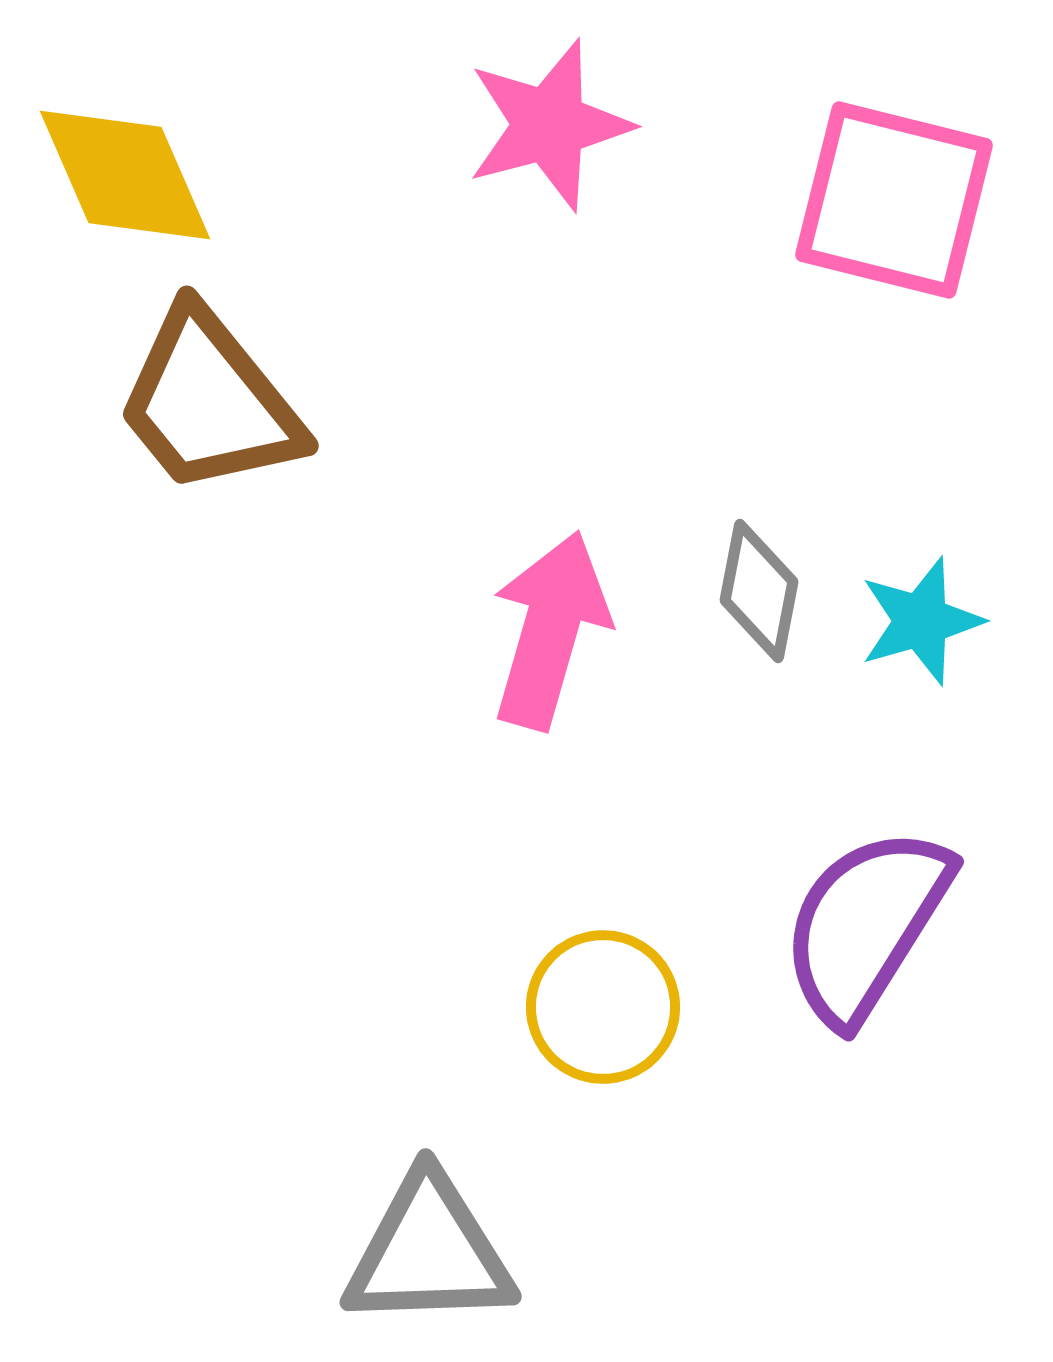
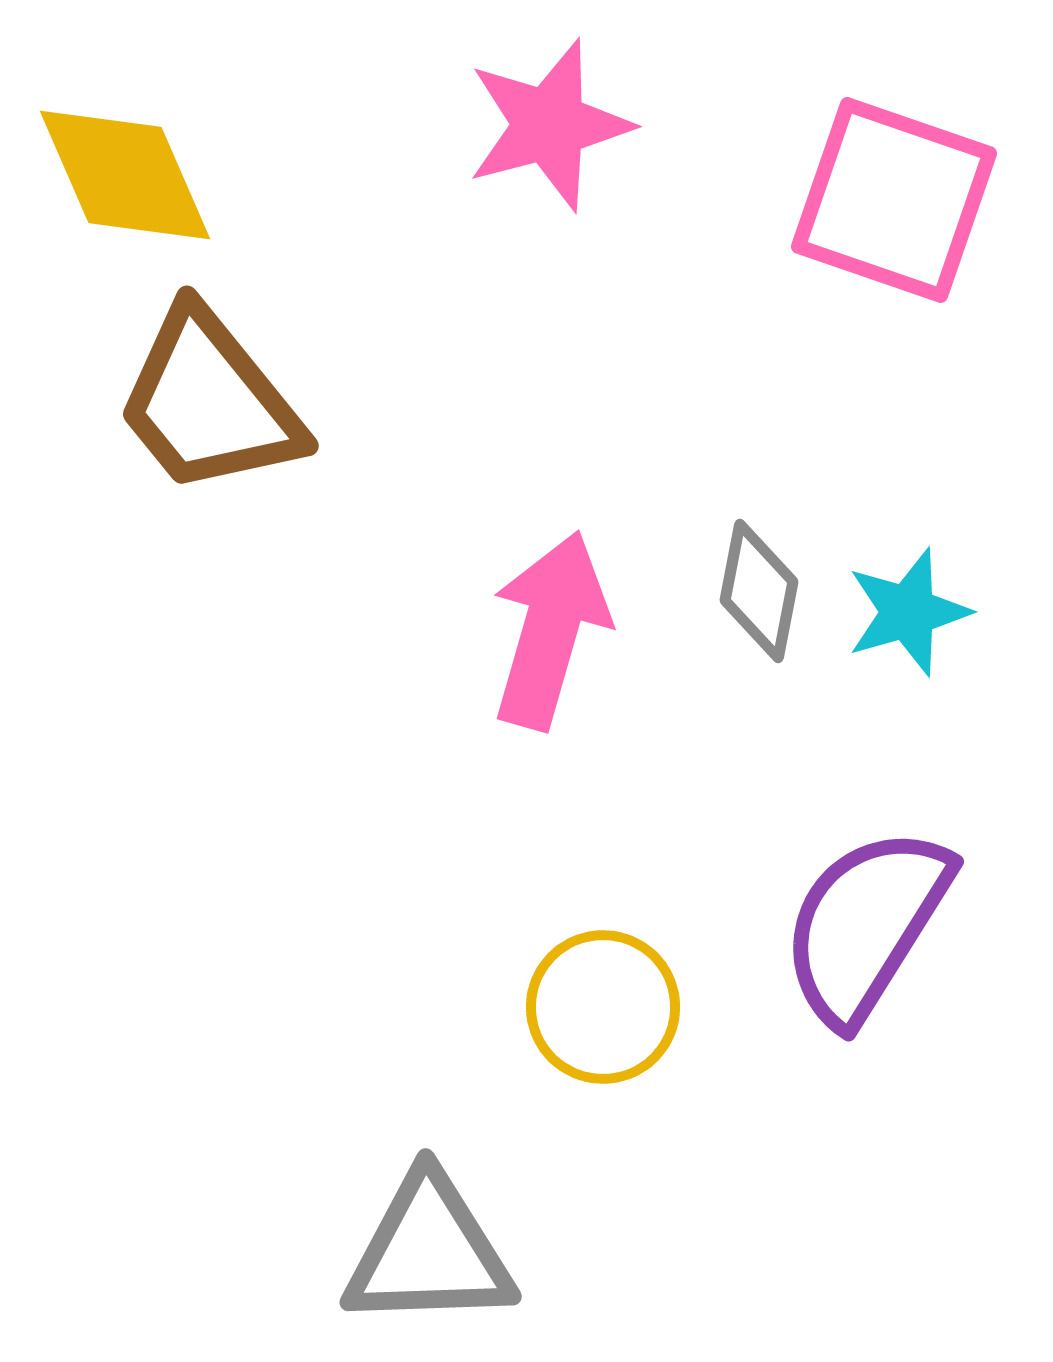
pink square: rotated 5 degrees clockwise
cyan star: moved 13 px left, 9 px up
